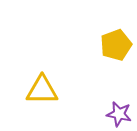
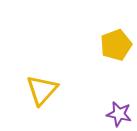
yellow triangle: rotated 48 degrees counterclockwise
